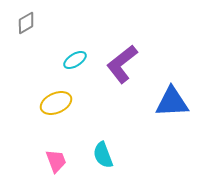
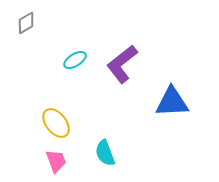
yellow ellipse: moved 20 px down; rotated 76 degrees clockwise
cyan semicircle: moved 2 px right, 2 px up
